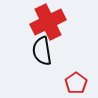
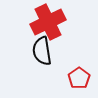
red pentagon: moved 3 px right, 5 px up
